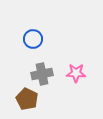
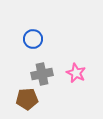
pink star: rotated 24 degrees clockwise
brown pentagon: rotated 30 degrees counterclockwise
